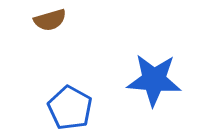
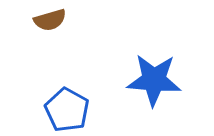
blue pentagon: moved 3 px left, 2 px down
